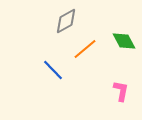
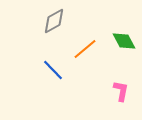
gray diamond: moved 12 px left
